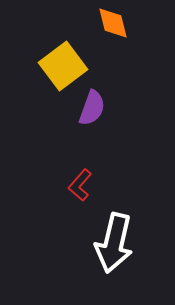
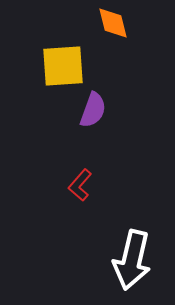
yellow square: rotated 33 degrees clockwise
purple semicircle: moved 1 px right, 2 px down
white arrow: moved 18 px right, 17 px down
